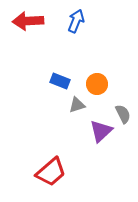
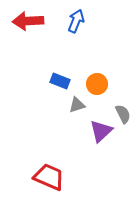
red trapezoid: moved 2 px left, 5 px down; rotated 116 degrees counterclockwise
